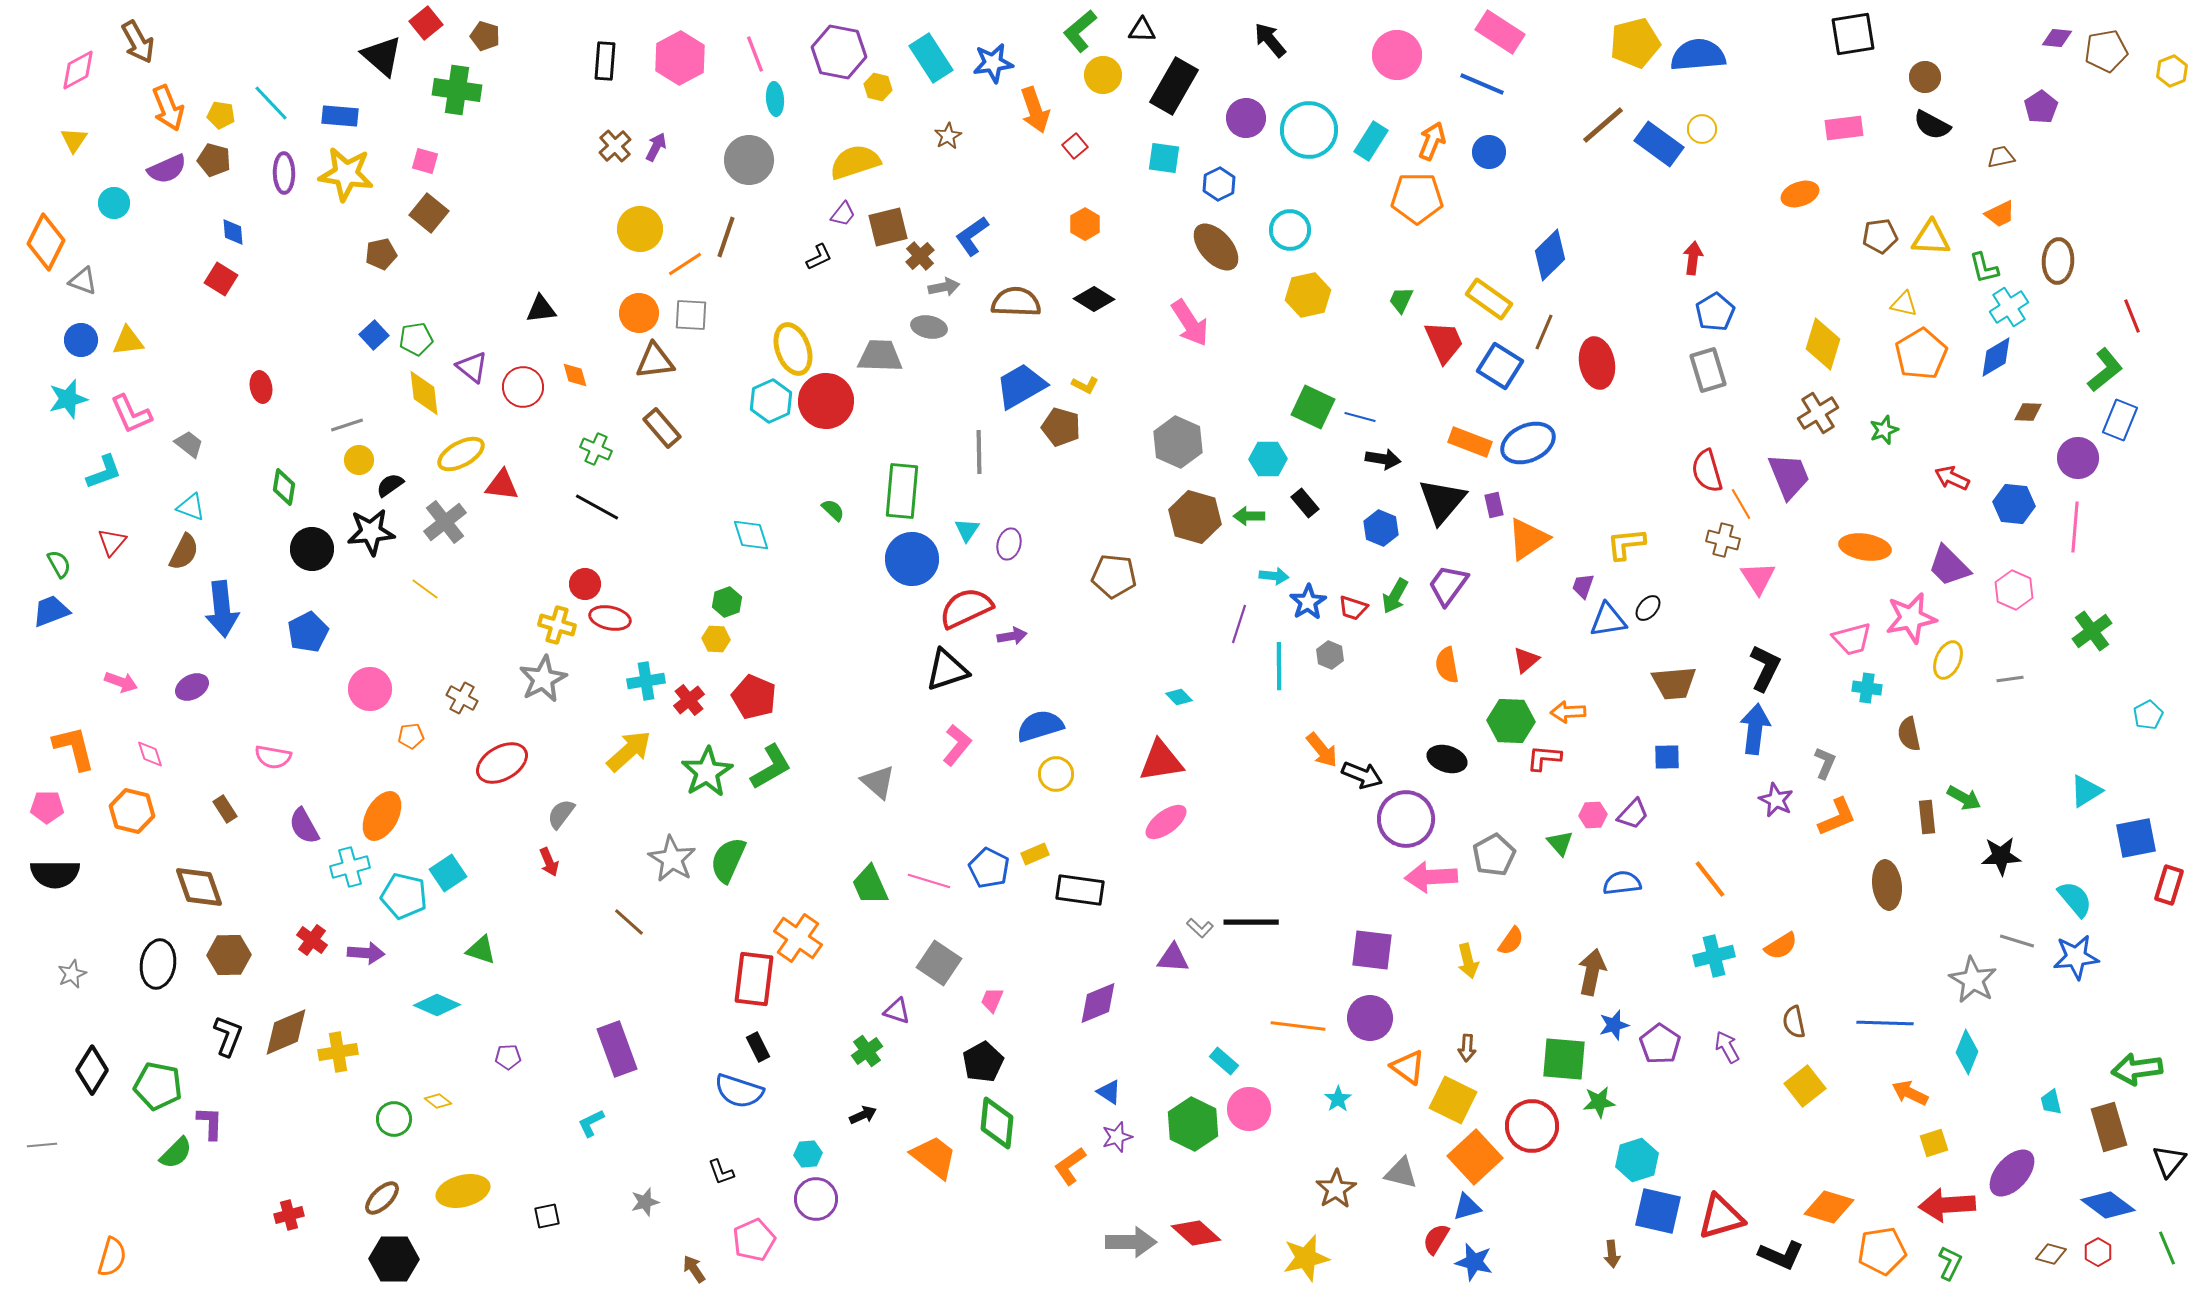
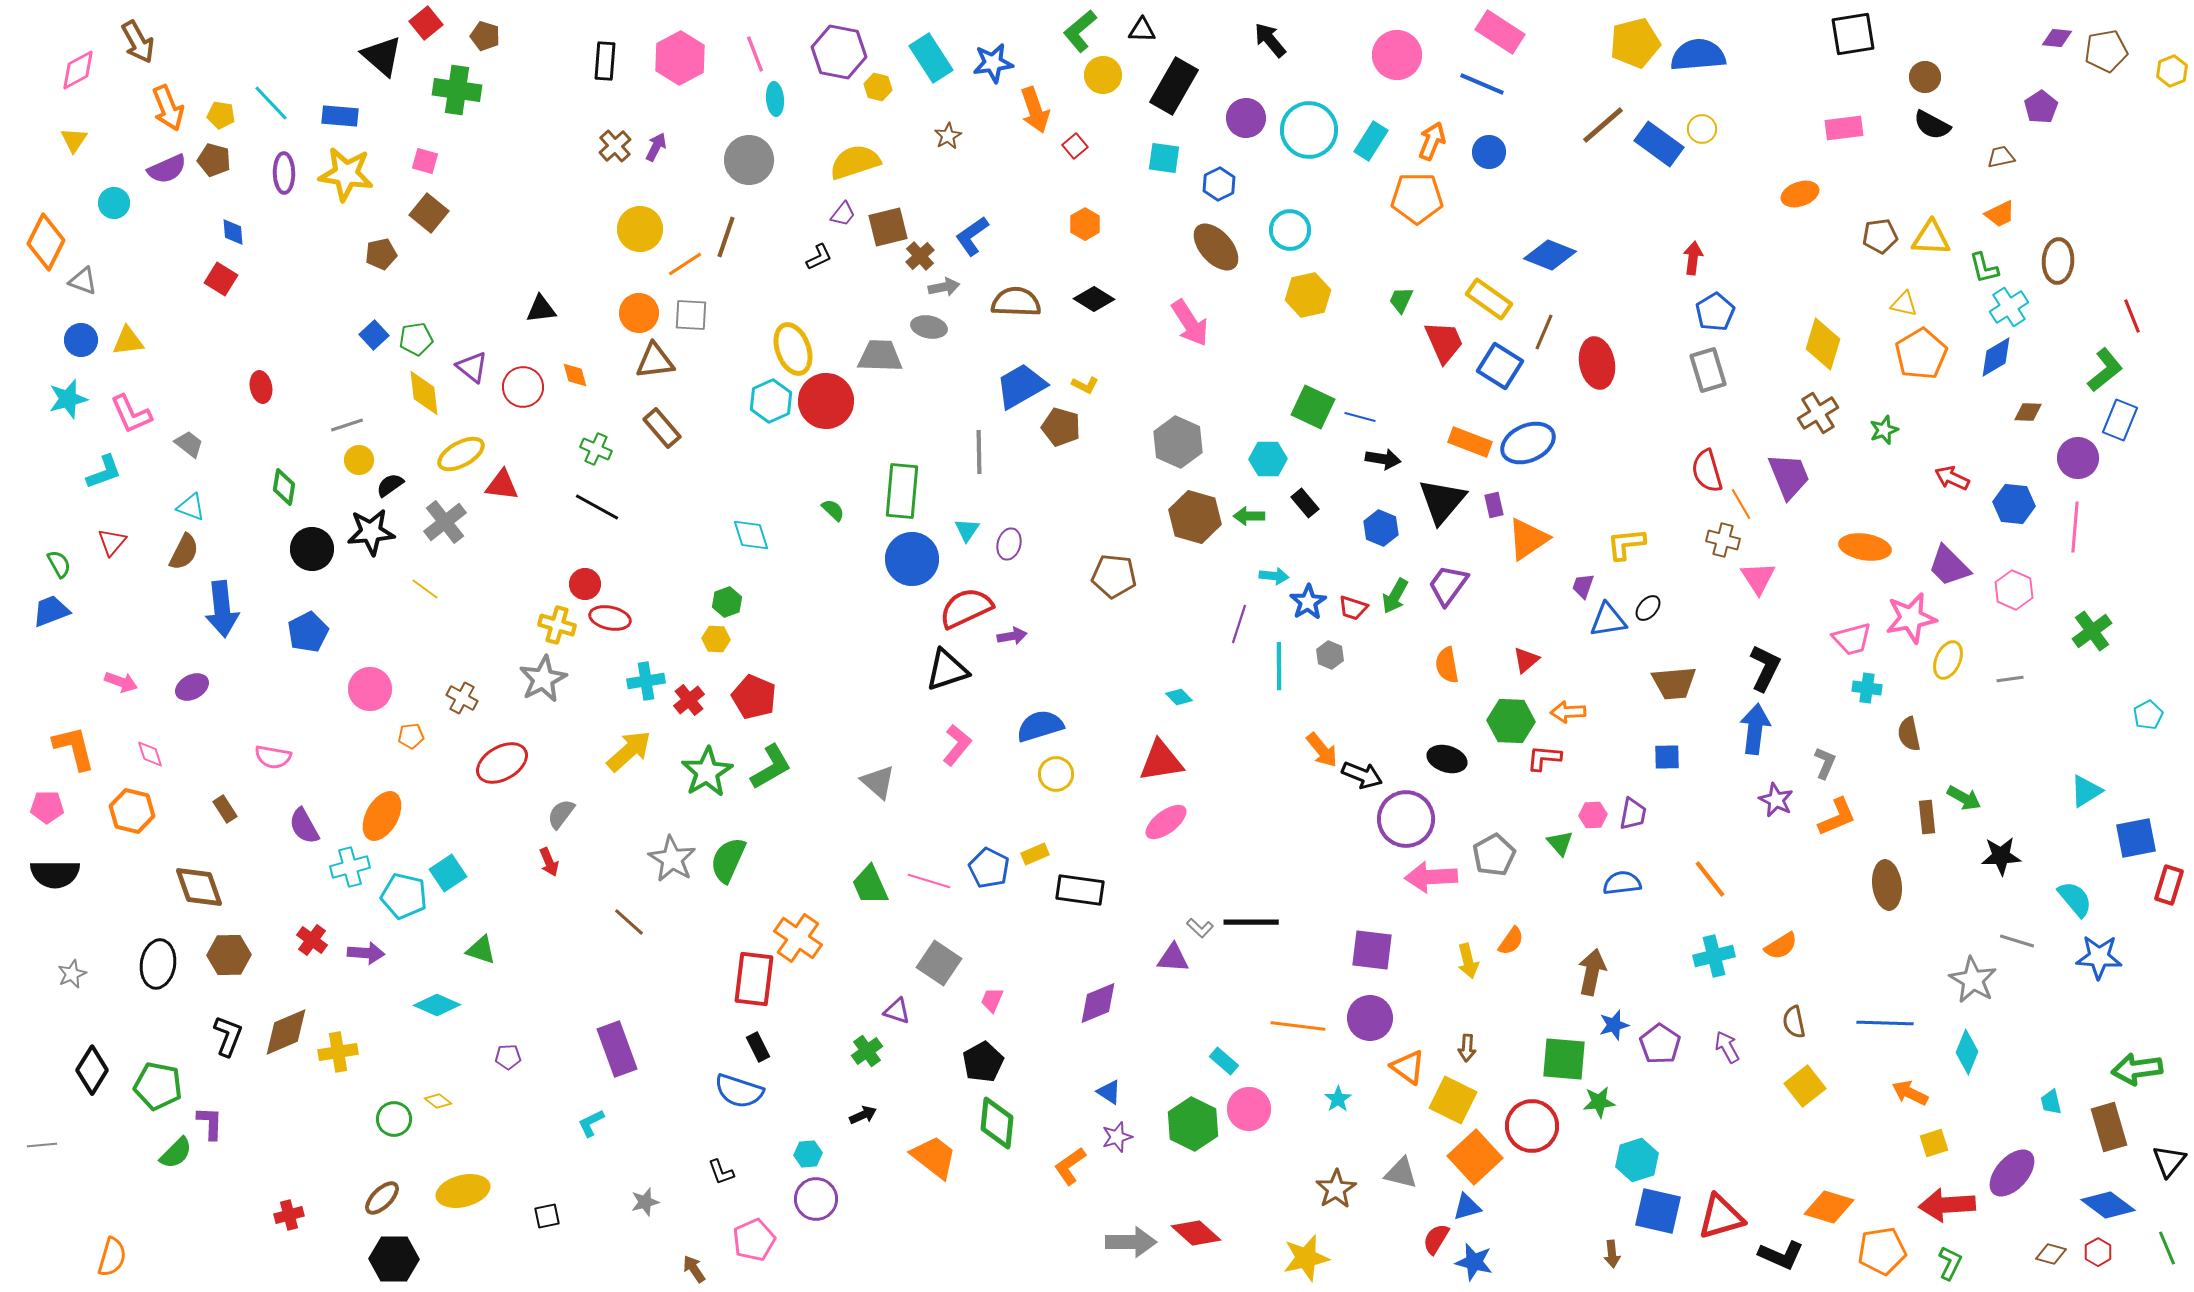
blue diamond at (1550, 255): rotated 66 degrees clockwise
purple trapezoid at (1633, 814): rotated 32 degrees counterclockwise
blue star at (2076, 957): moved 23 px right; rotated 9 degrees clockwise
